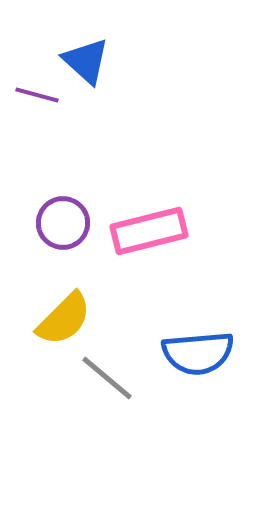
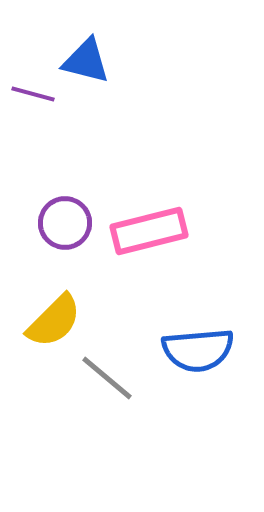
blue triangle: rotated 28 degrees counterclockwise
purple line: moved 4 px left, 1 px up
purple circle: moved 2 px right
yellow semicircle: moved 10 px left, 2 px down
blue semicircle: moved 3 px up
